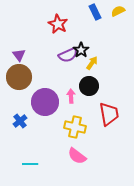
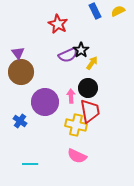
blue rectangle: moved 1 px up
purple triangle: moved 1 px left, 2 px up
brown circle: moved 2 px right, 5 px up
black circle: moved 1 px left, 2 px down
red trapezoid: moved 19 px left, 3 px up
blue cross: rotated 16 degrees counterclockwise
yellow cross: moved 1 px right, 2 px up
pink semicircle: rotated 12 degrees counterclockwise
